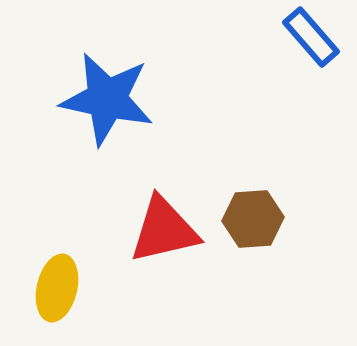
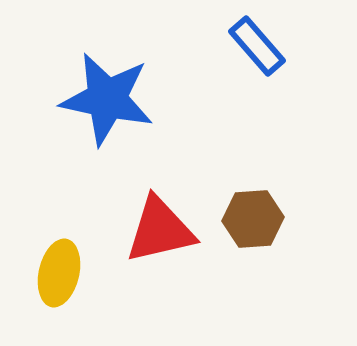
blue rectangle: moved 54 px left, 9 px down
red triangle: moved 4 px left
yellow ellipse: moved 2 px right, 15 px up
